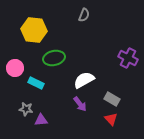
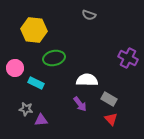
gray semicircle: moved 5 px right; rotated 88 degrees clockwise
white semicircle: moved 3 px right; rotated 30 degrees clockwise
gray rectangle: moved 3 px left
